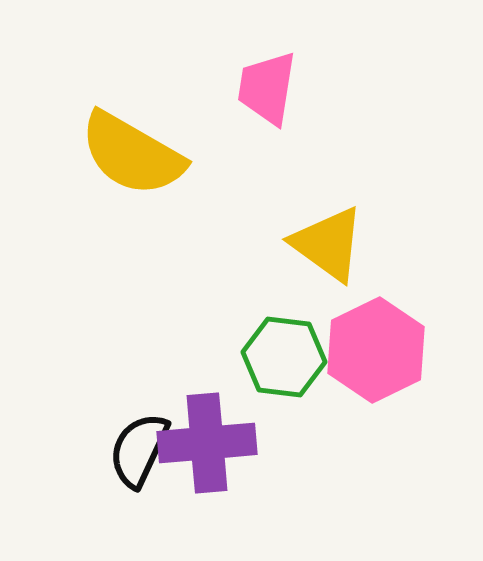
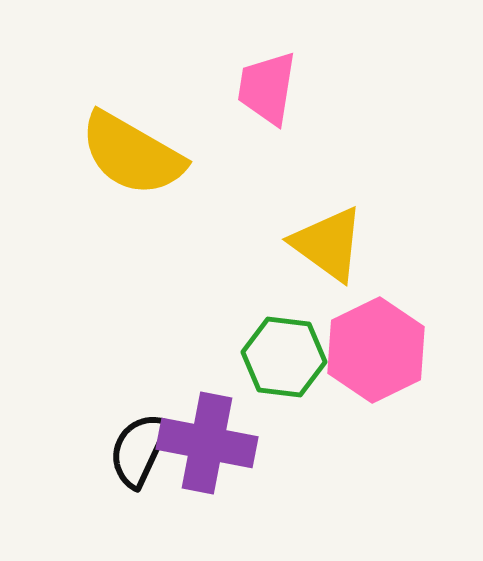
purple cross: rotated 16 degrees clockwise
